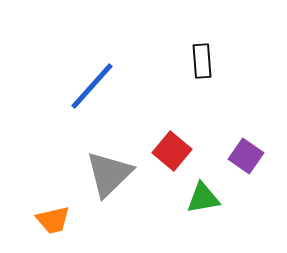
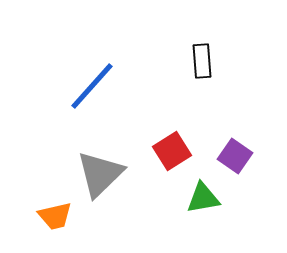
red square: rotated 18 degrees clockwise
purple square: moved 11 px left
gray triangle: moved 9 px left
orange trapezoid: moved 2 px right, 4 px up
